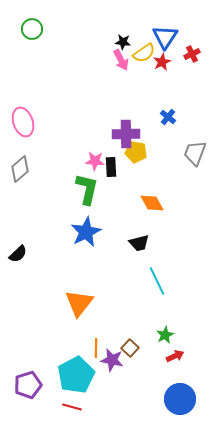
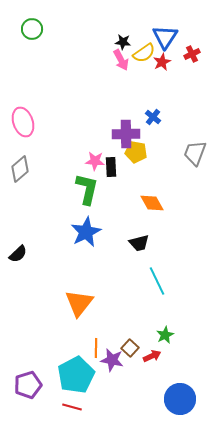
blue cross: moved 15 px left
red arrow: moved 23 px left
